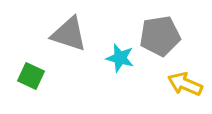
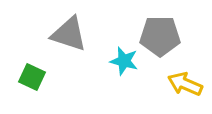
gray pentagon: rotated 9 degrees clockwise
cyan star: moved 4 px right, 3 px down
green square: moved 1 px right, 1 px down
